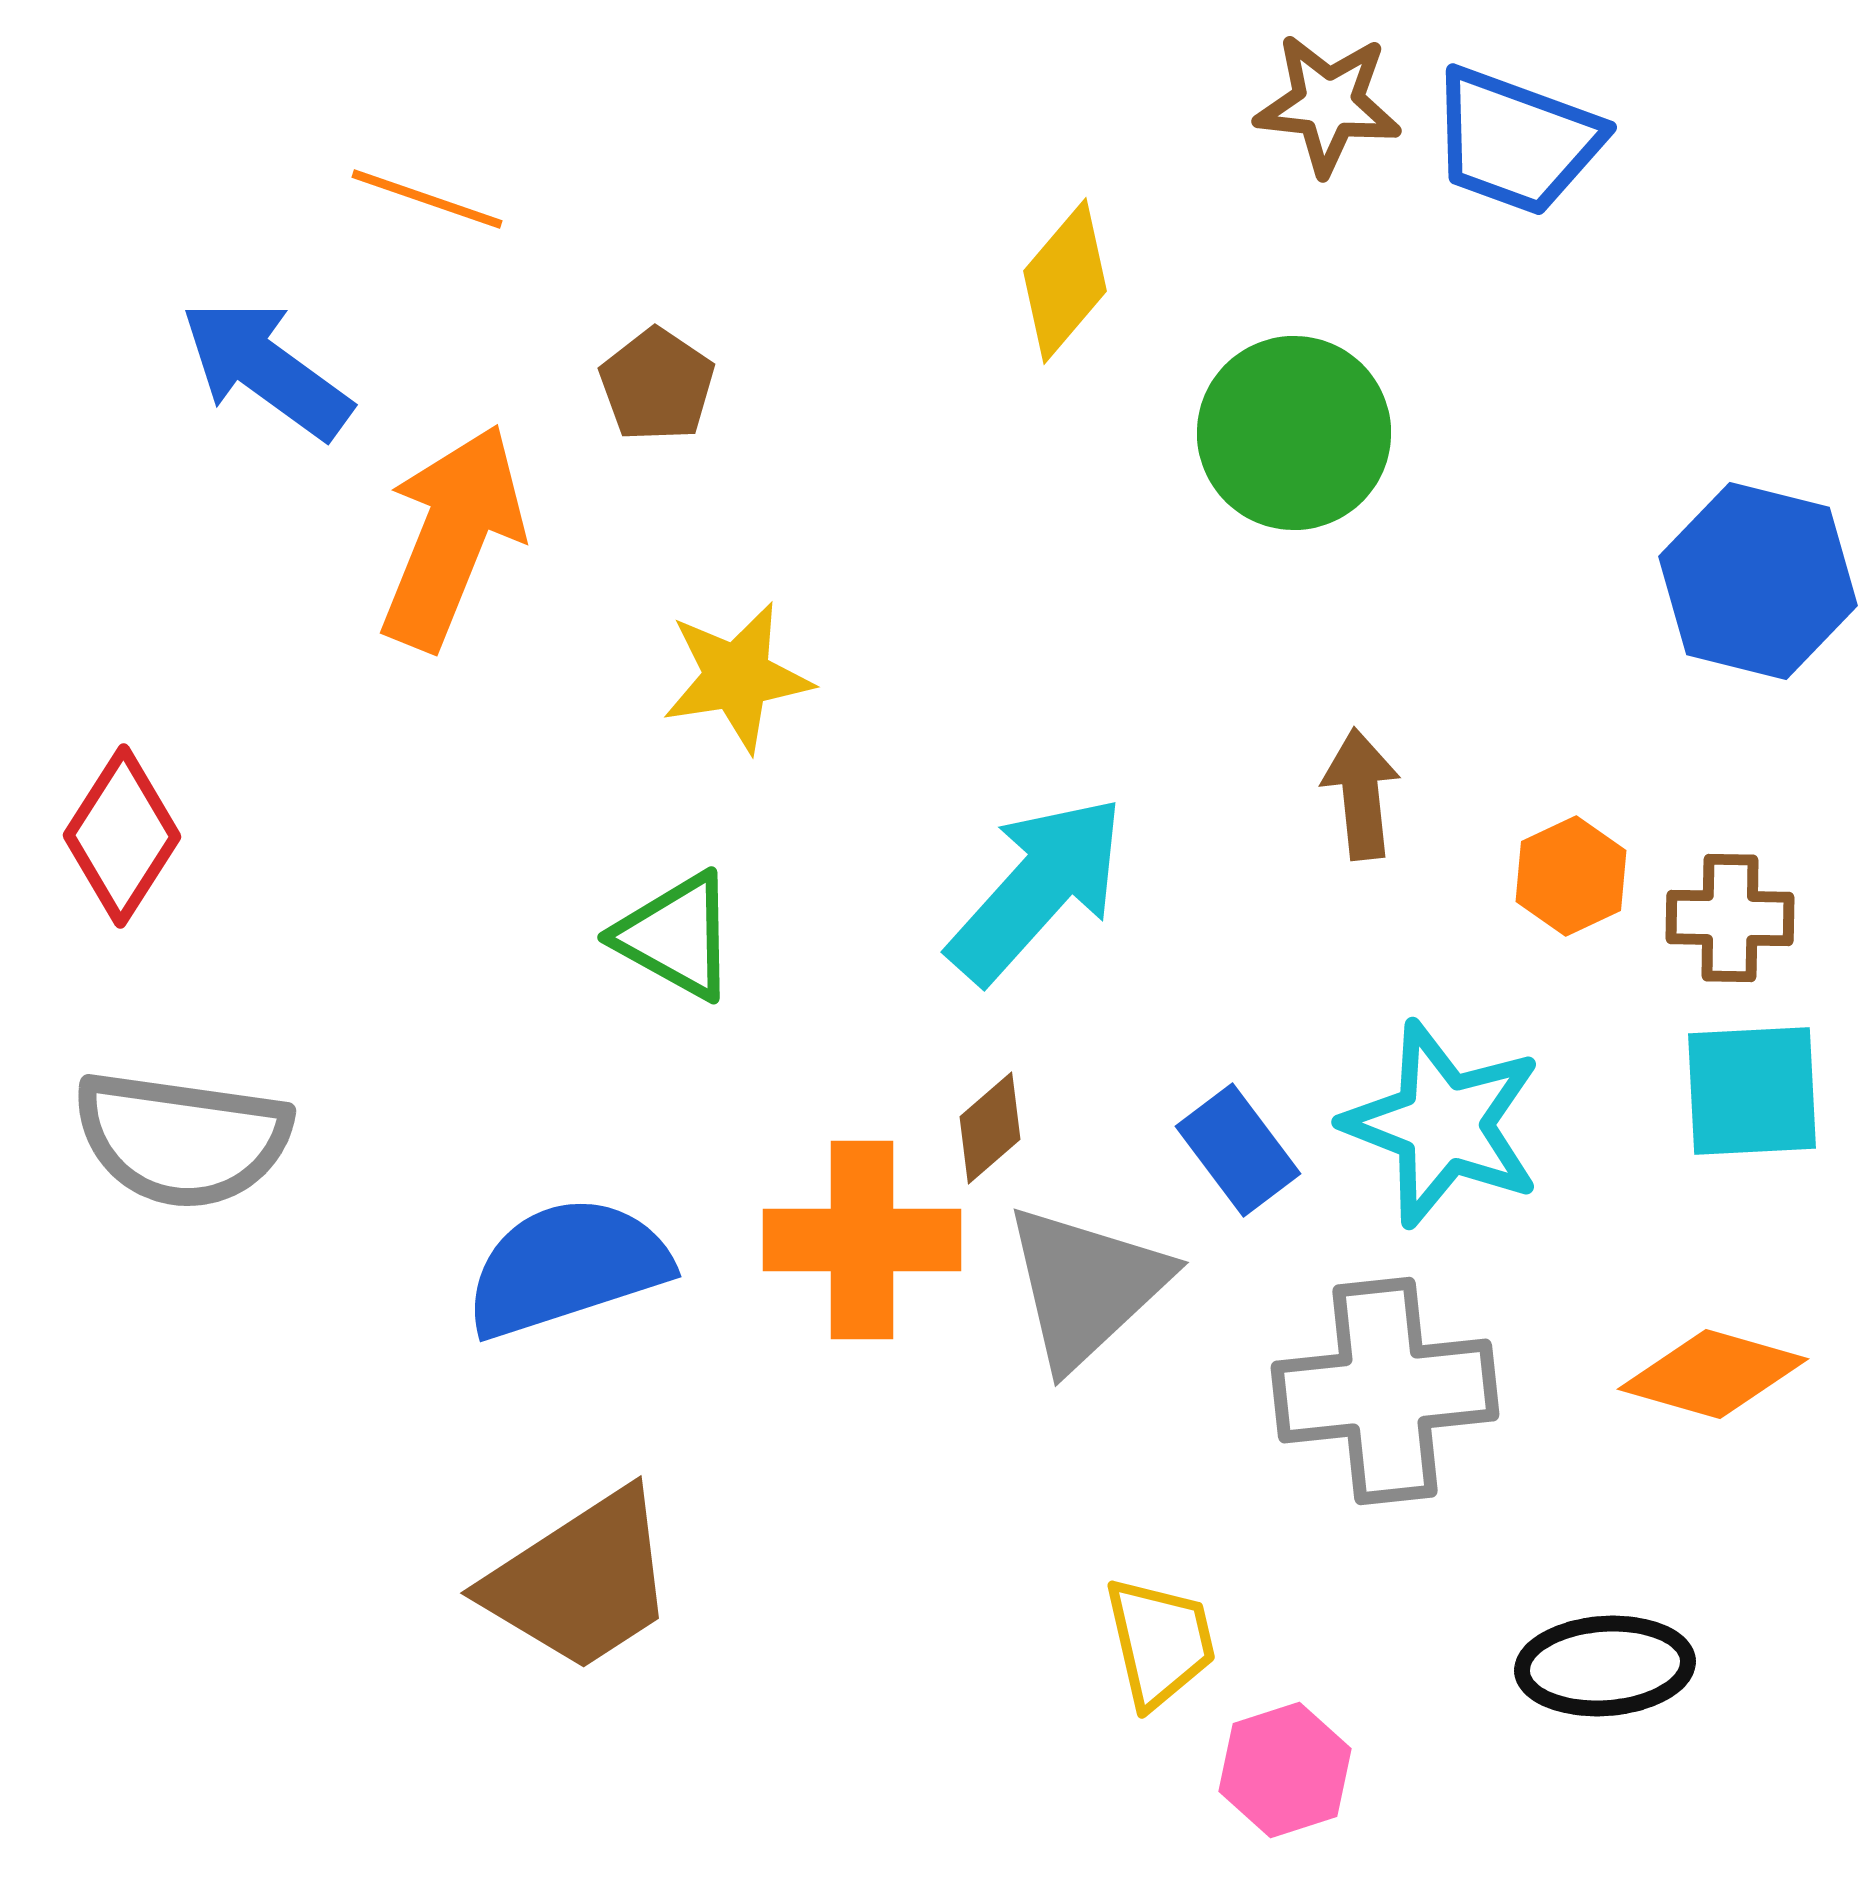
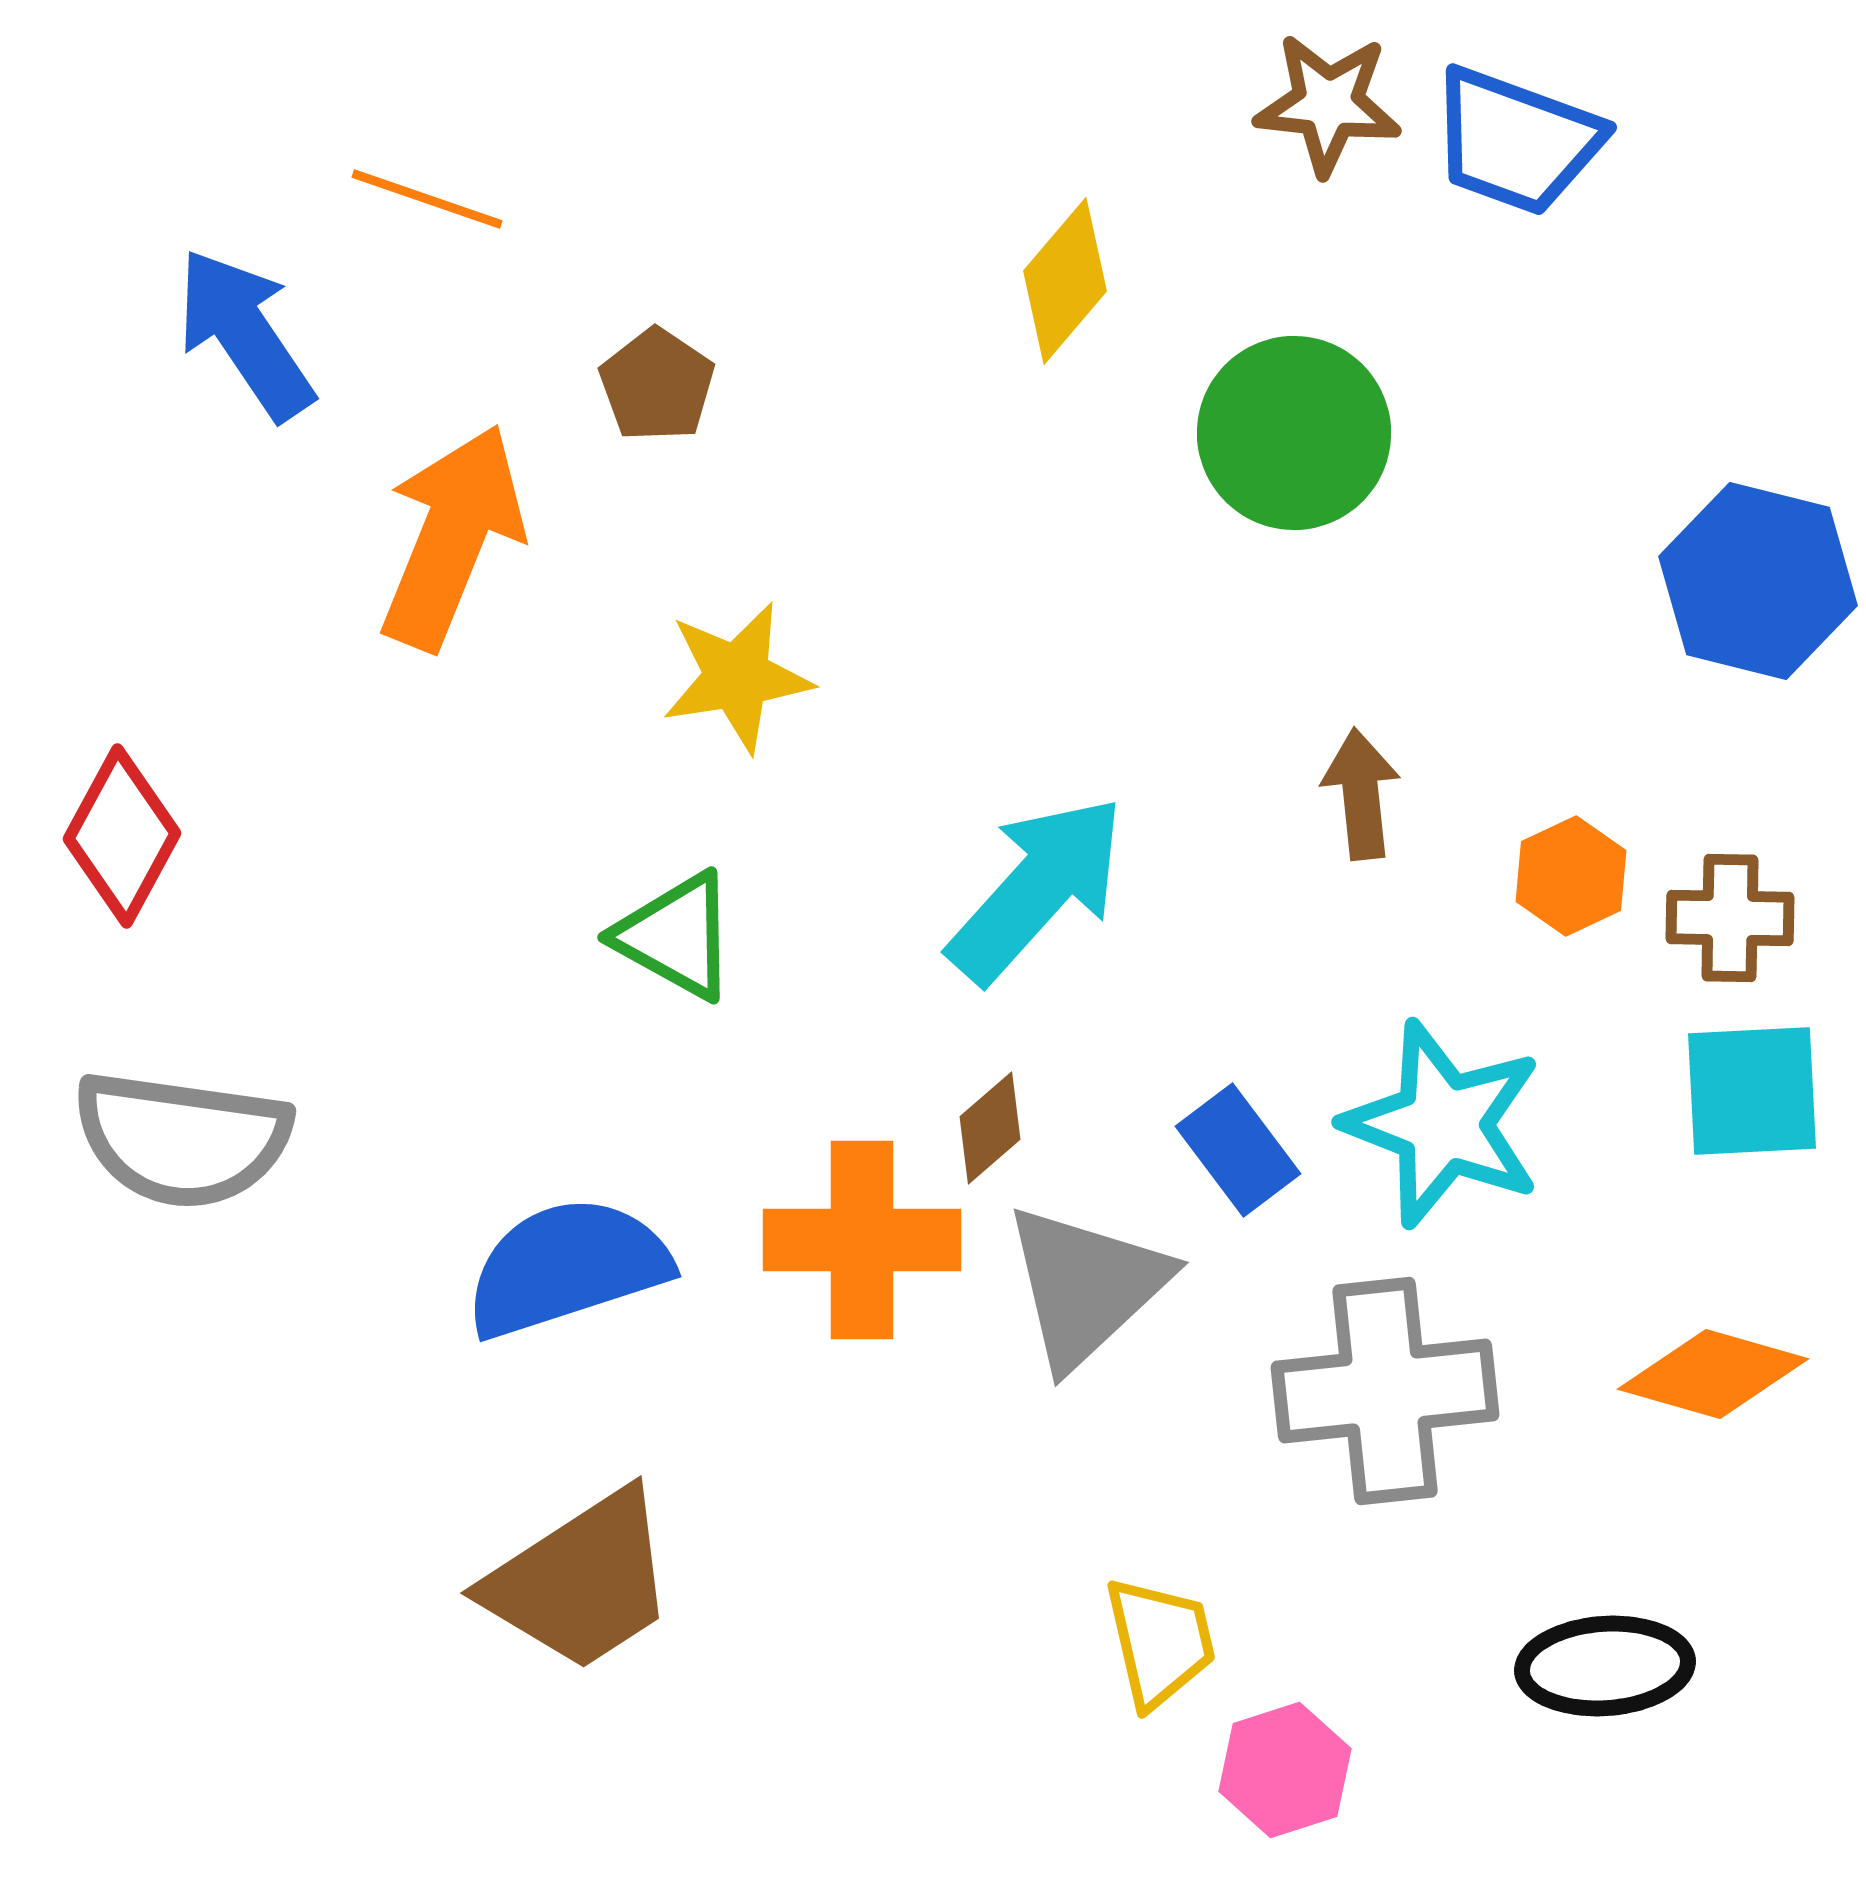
blue arrow: moved 21 px left, 35 px up; rotated 20 degrees clockwise
red diamond: rotated 4 degrees counterclockwise
